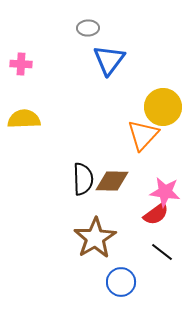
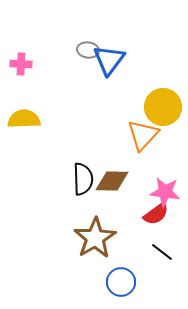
gray ellipse: moved 22 px down; rotated 10 degrees clockwise
